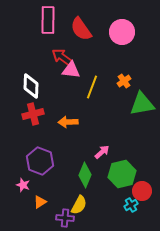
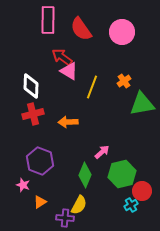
pink triangle: moved 2 px left, 1 px down; rotated 24 degrees clockwise
